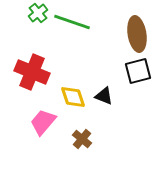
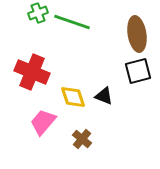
green cross: rotated 18 degrees clockwise
